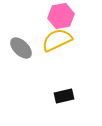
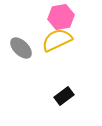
pink hexagon: moved 1 px down
black rectangle: rotated 24 degrees counterclockwise
